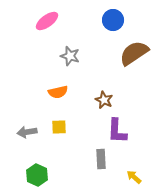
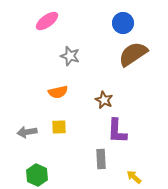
blue circle: moved 10 px right, 3 px down
brown semicircle: moved 1 px left, 1 px down
